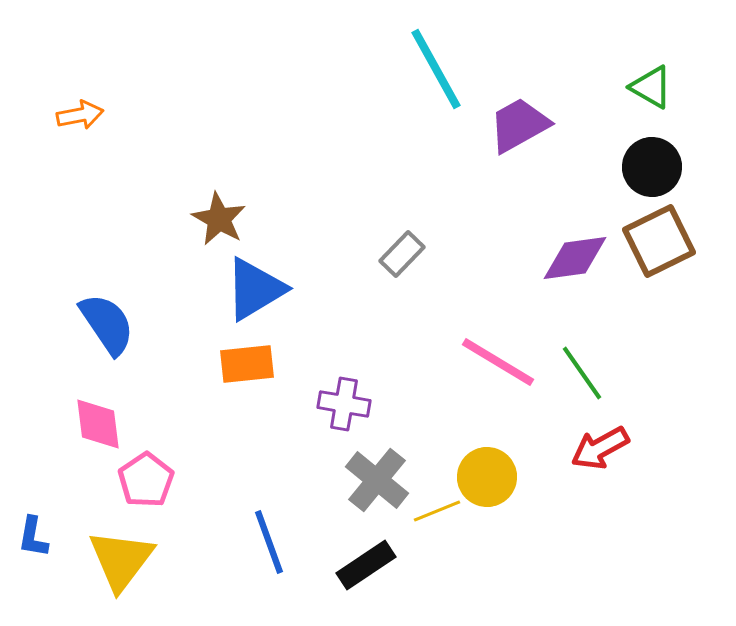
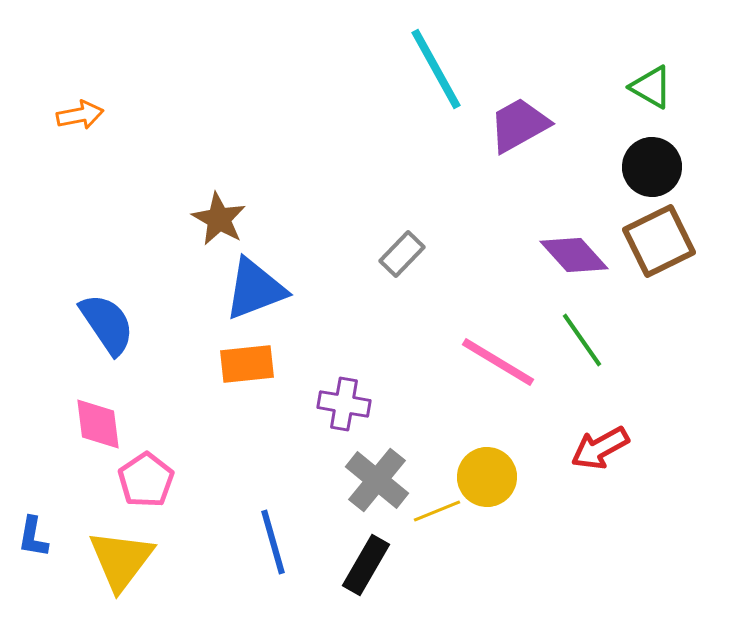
purple diamond: moved 1 px left, 3 px up; rotated 56 degrees clockwise
blue triangle: rotated 10 degrees clockwise
green line: moved 33 px up
blue line: moved 4 px right; rotated 4 degrees clockwise
black rectangle: rotated 26 degrees counterclockwise
